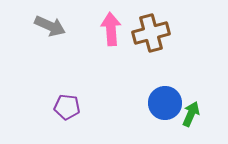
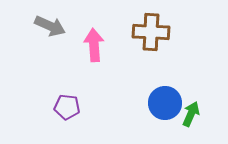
pink arrow: moved 17 px left, 16 px down
brown cross: moved 1 px up; rotated 18 degrees clockwise
